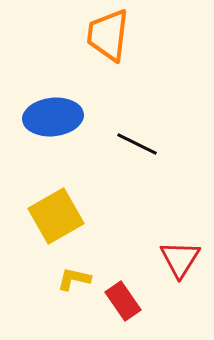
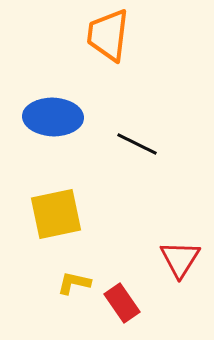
blue ellipse: rotated 8 degrees clockwise
yellow square: moved 2 px up; rotated 18 degrees clockwise
yellow L-shape: moved 4 px down
red rectangle: moved 1 px left, 2 px down
